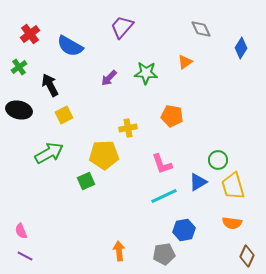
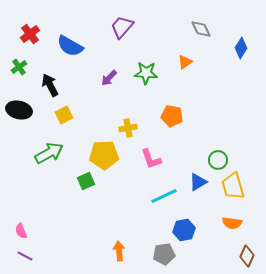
pink L-shape: moved 11 px left, 5 px up
